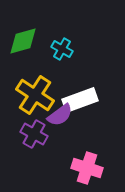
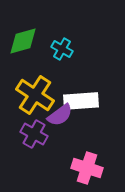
white rectangle: moved 1 px right, 1 px down; rotated 16 degrees clockwise
